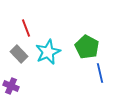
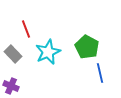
red line: moved 1 px down
gray rectangle: moved 6 px left
